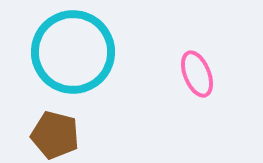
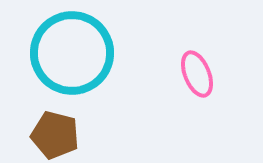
cyan circle: moved 1 px left, 1 px down
